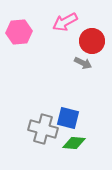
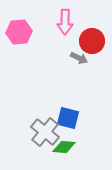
pink arrow: rotated 60 degrees counterclockwise
gray arrow: moved 4 px left, 5 px up
gray cross: moved 2 px right, 3 px down; rotated 24 degrees clockwise
green diamond: moved 10 px left, 4 px down
